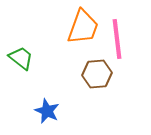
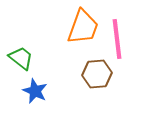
blue star: moved 12 px left, 20 px up
